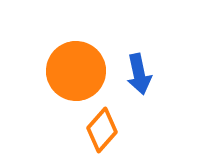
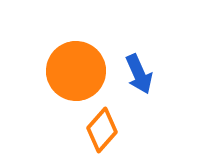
blue arrow: rotated 12 degrees counterclockwise
